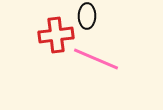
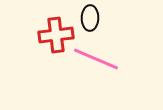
black ellipse: moved 3 px right, 2 px down
